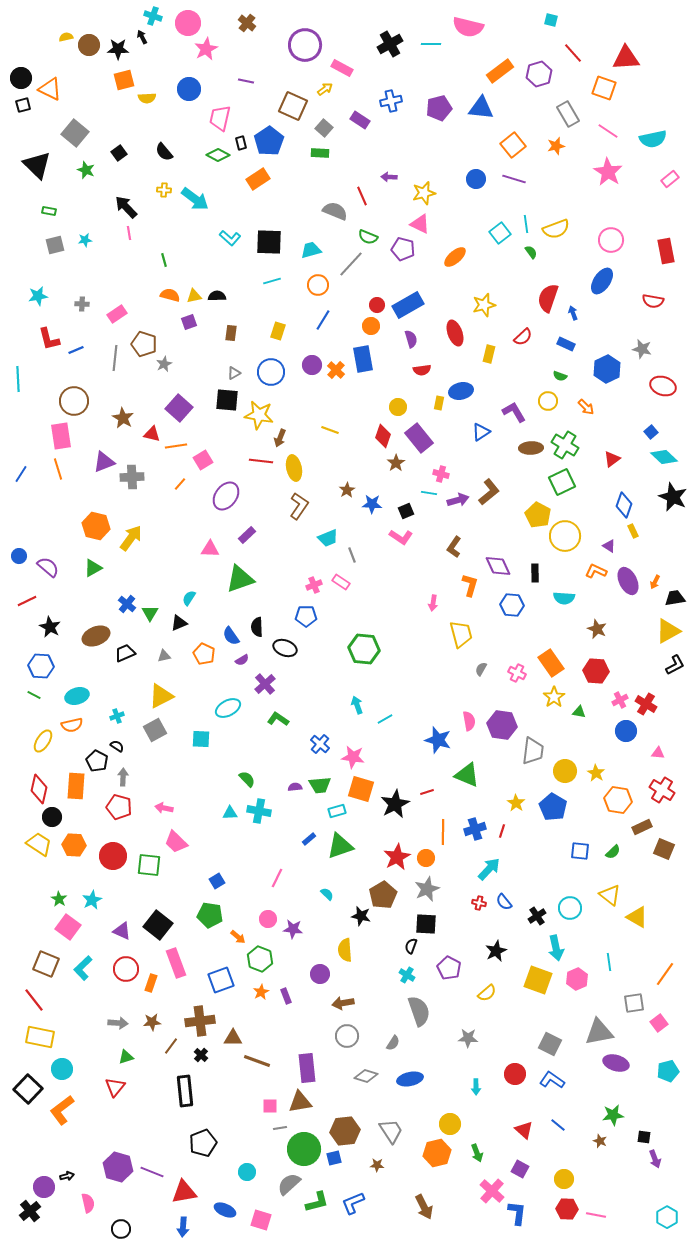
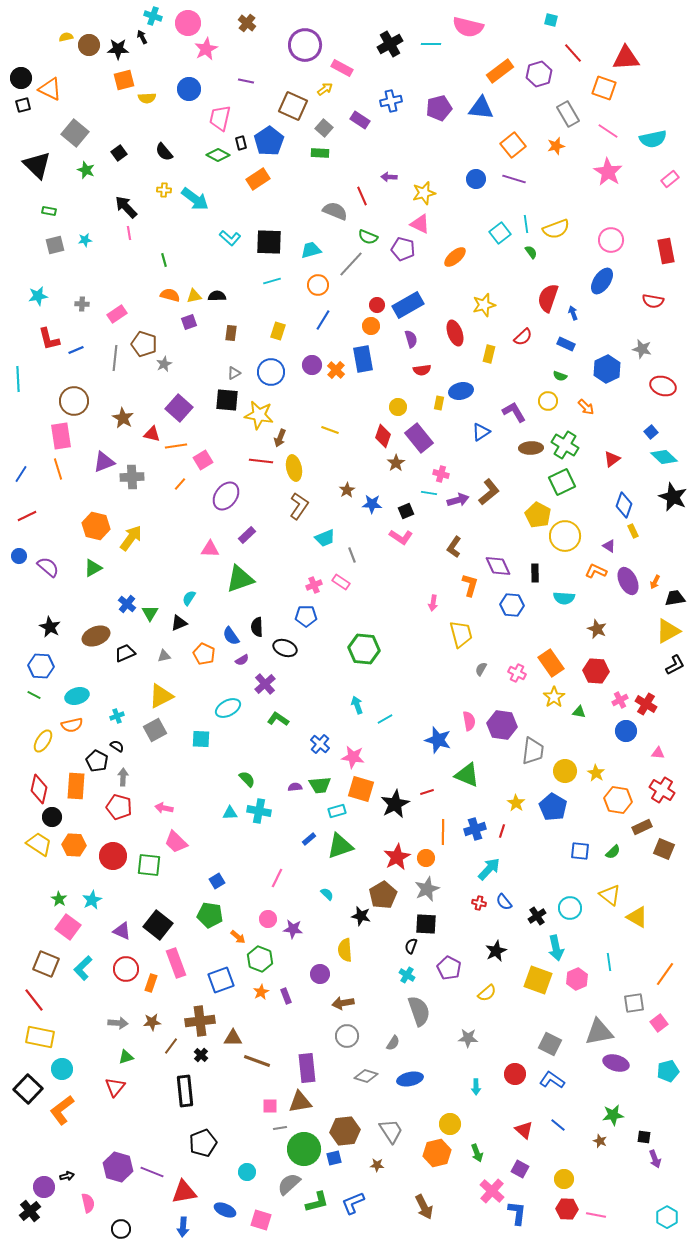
cyan trapezoid at (328, 538): moved 3 px left
red line at (27, 601): moved 85 px up
